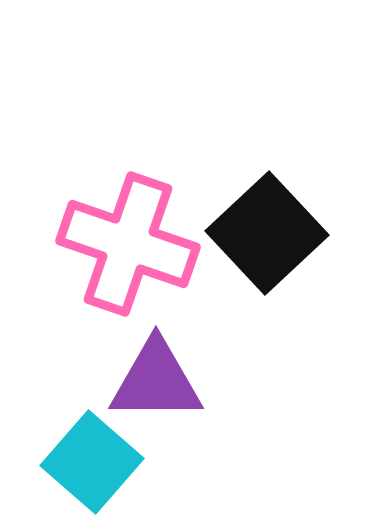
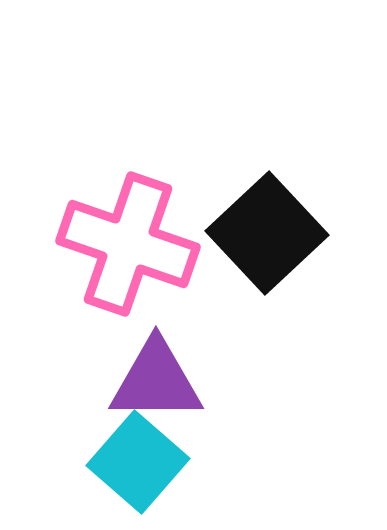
cyan square: moved 46 px right
